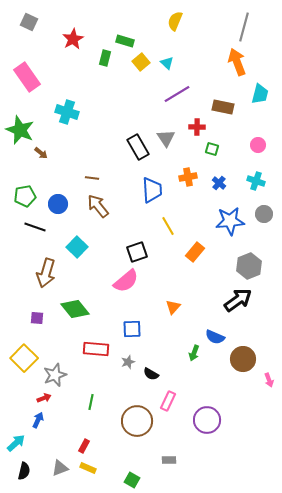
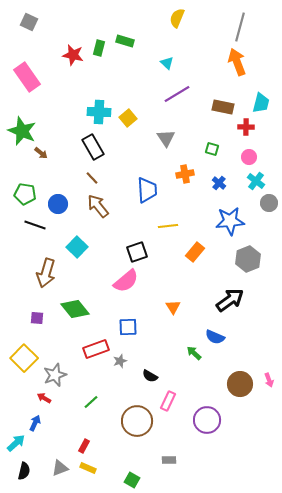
yellow semicircle at (175, 21): moved 2 px right, 3 px up
gray line at (244, 27): moved 4 px left
red star at (73, 39): moved 16 px down; rotated 30 degrees counterclockwise
green rectangle at (105, 58): moved 6 px left, 10 px up
yellow square at (141, 62): moved 13 px left, 56 px down
cyan trapezoid at (260, 94): moved 1 px right, 9 px down
cyan cross at (67, 112): moved 32 px right; rotated 15 degrees counterclockwise
red cross at (197, 127): moved 49 px right
green star at (20, 130): moved 2 px right, 1 px down
pink circle at (258, 145): moved 9 px left, 12 px down
black rectangle at (138, 147): moved 45 px left
orange cross at (188, 177): moved 3 px left, 3 px up
brown line at (92, 178): rotated 40 degrees clockwise
cyan cross at (256, 181): rotated 18 degrees clockwise
blue trapezoid at (152, 190): moved 5 px left
green pentagon at (25, 196): moved 2 px up; rotated 20 degrees clockwise
gray circle at (264, 214): moved 5 px right, 11 px up
yellow line at (168, 226): rotated 66 degrees counterclockwise
black line at (35, 227): moved 2 px up
gray hexagon at (249, 266): moved 1 px left, 7 px up
black arrow at (238, 300): moved 8 px left
orange triangle at (173, 307): rotated 14 degrees counterclockwise
blue square at (132, 329): moved 4 px left, 2 px up
red rectangle at (96, 349): rotated 25 degrees counterclockwise
green arrow at (194, 353): rotated 112 degrees clockwise
brown circle at (243, 359): moved 3 px left, 25 px down
gray star at (128, 362): moved 8 px left, 1 px up
black semicircle at (151, 374): moved 1 px left, 2 px down
red arrow at (44, 398): rotated 128 degrees counterclockwise
green line at (91, 402): rotated 35 degrees clockwise
blue arrow at (38, 420): moved 3 px left, 3 px down
